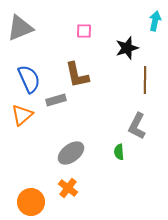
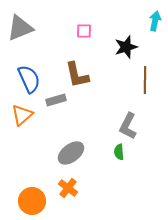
black star: moved 1 px left, 1 px up
gray L-shape: moved 9 px left
orange circle: moved 1 px right, 1 px up
